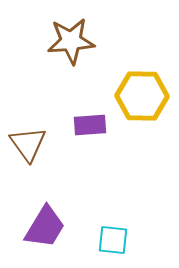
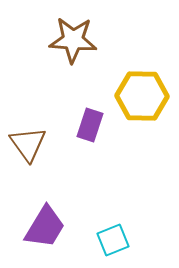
brown star: moved 2 px right, 1 px up; rotated 9 degrees clockwise
purple rectangle: rotated 68 degrees counterclockwise
cyan square: rotated 28 degrees counterclockwise
